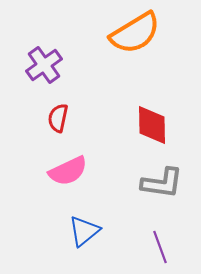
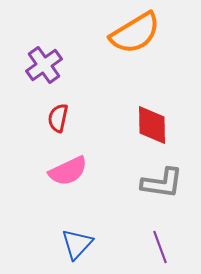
blue triangle: moved 7 px left, 13 px down; rotated 8 degrees counterclockwise
